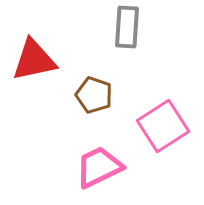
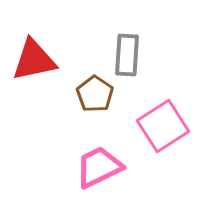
gray rectangle: moved 28 px down
brown pentagon: moved 1 px right, 1 px up; rotated 15 degrees clockwise
